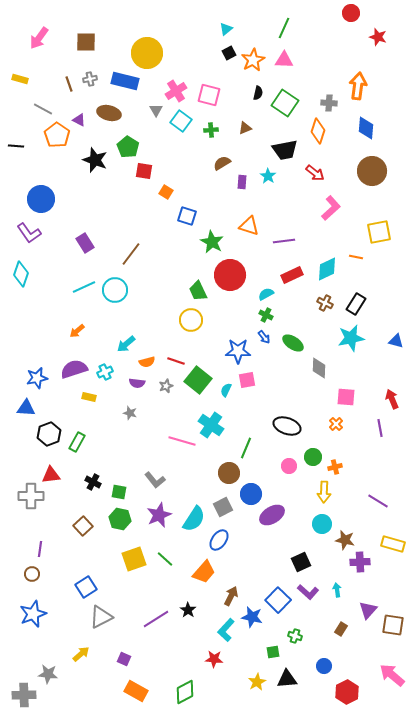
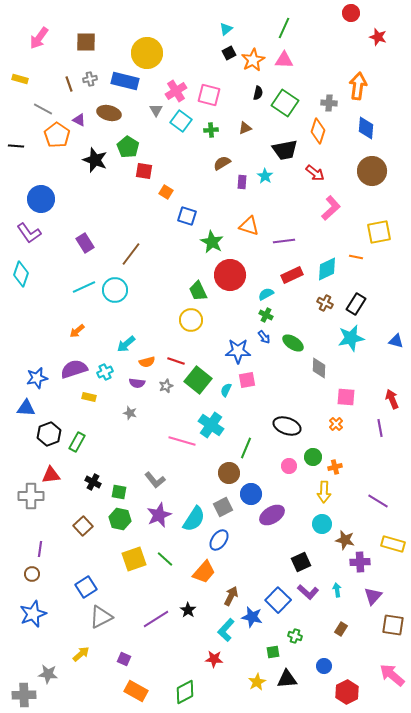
cyan star at (268, 176): moved 3 px left
purple triangle at (368, 610): moved 5 px right, 14 px up
